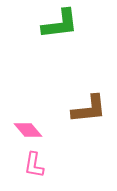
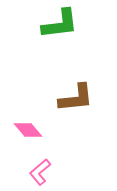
brown L-shape: moved 13 px left, 11 px up
pink L-shape: moved 6 px right, 7 px down; rotated 40 degrees clockwise
